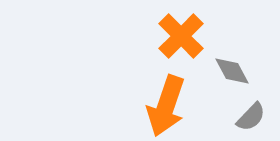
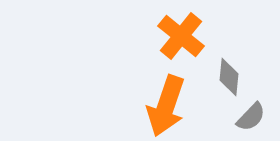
orange cross: rotated 6 degrees counterclockwise
gray diamond: moved 3 px left, 6 px down; rotated 33 degrees clockwise
